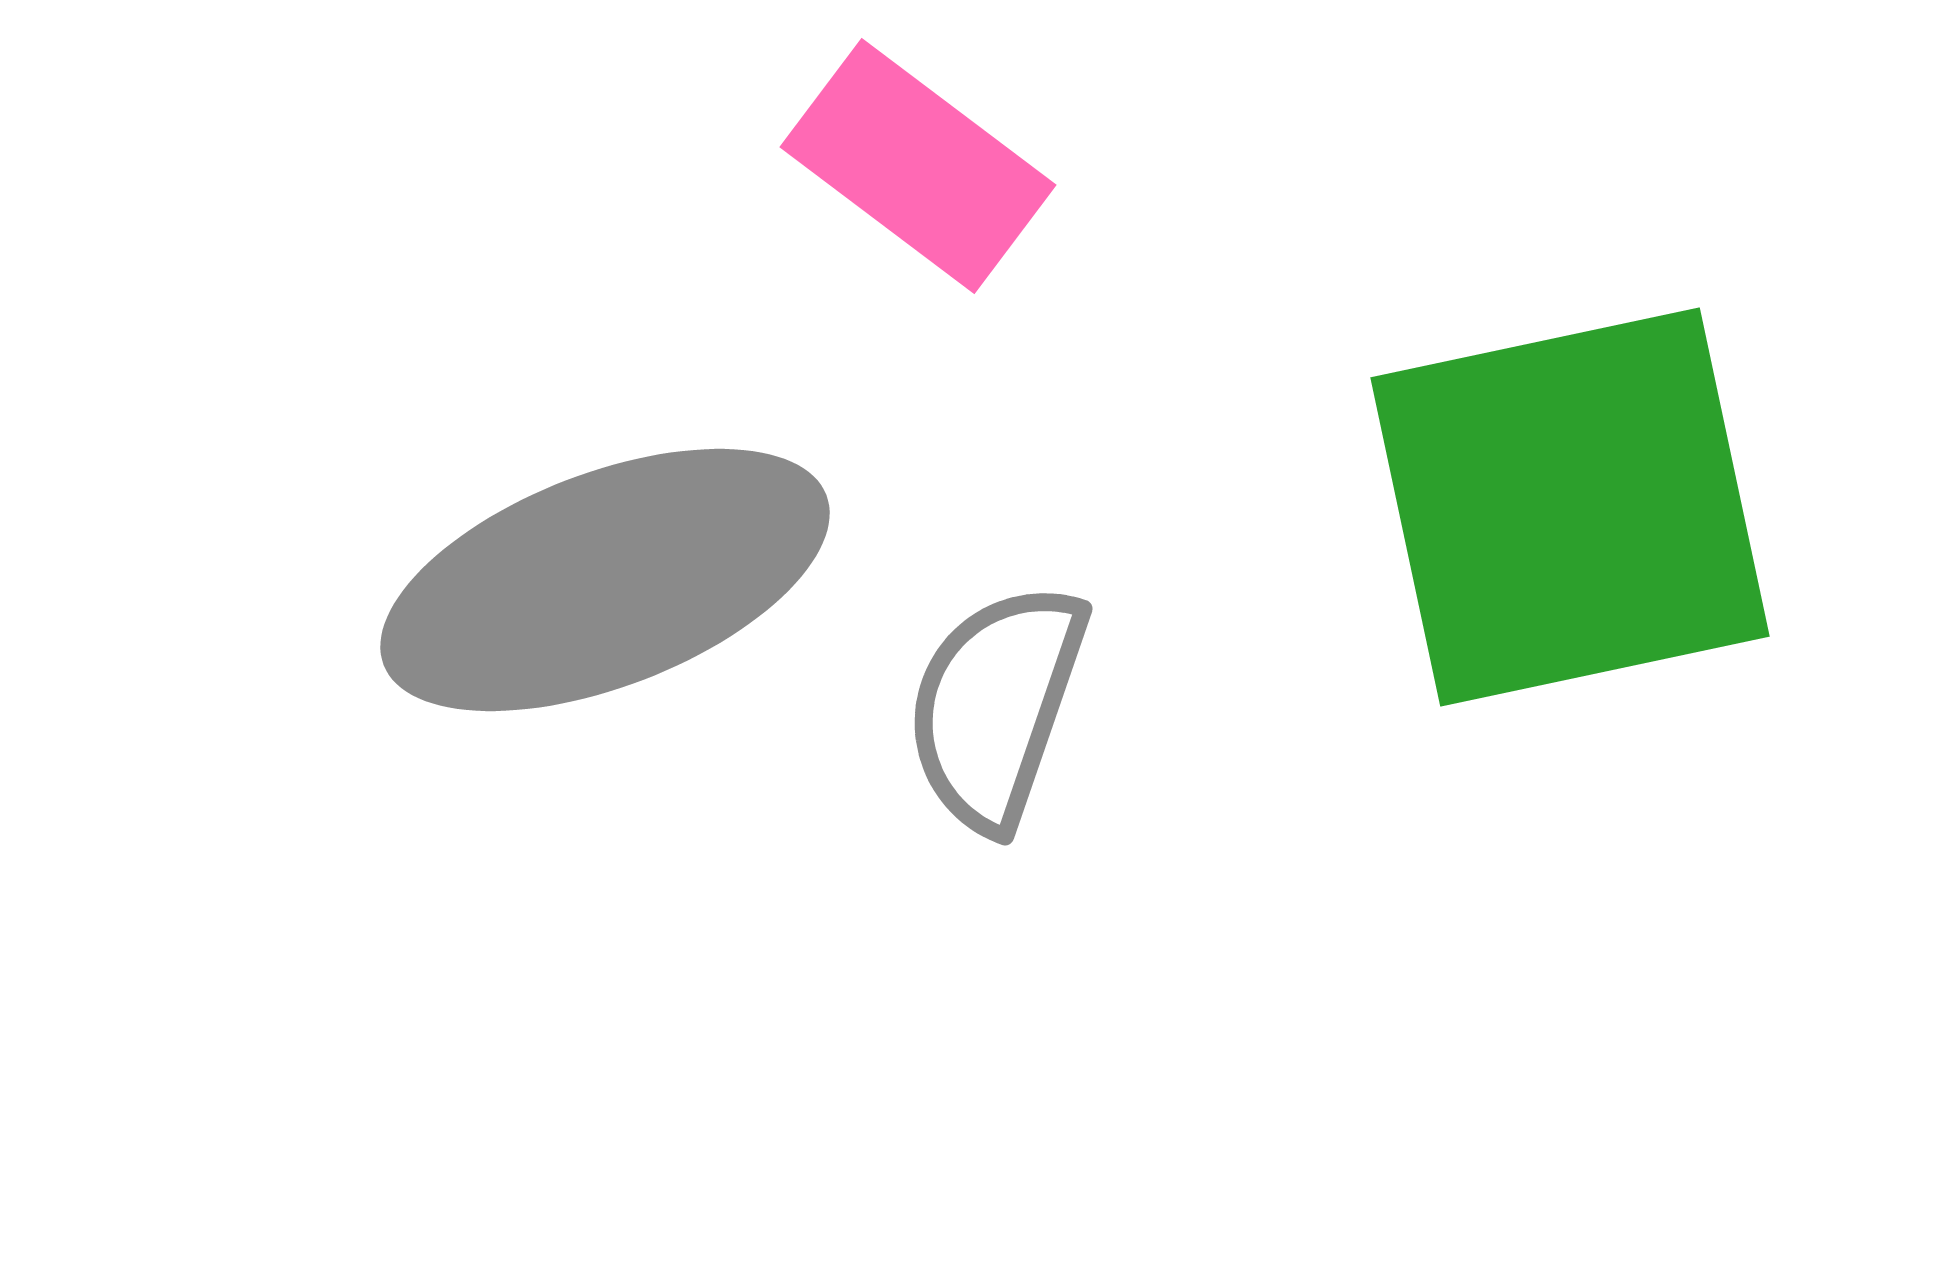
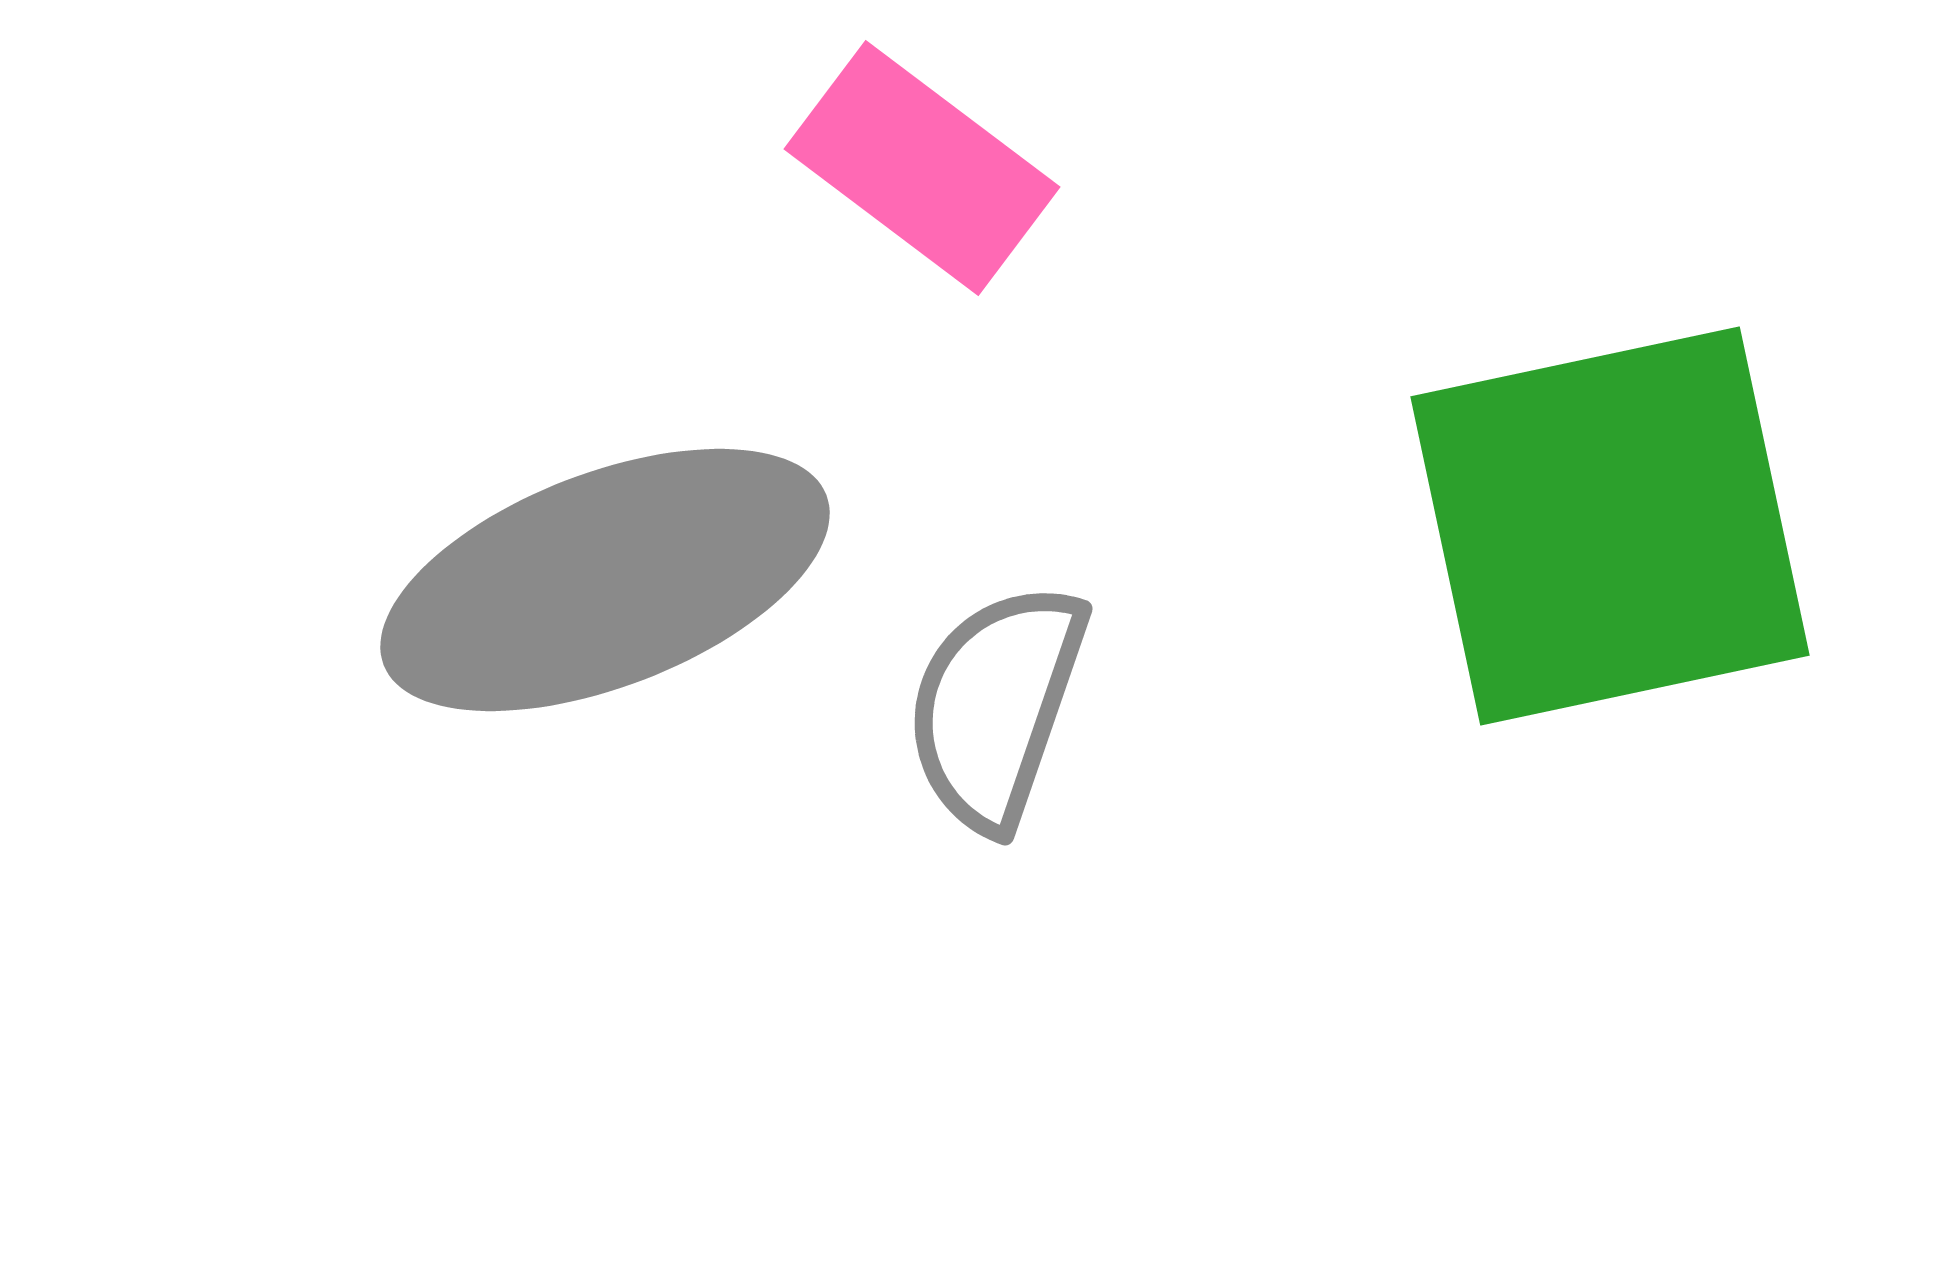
pink rectangle: moved 4 px right, 2 px down
green square: moved 40 px right, 19 px down
